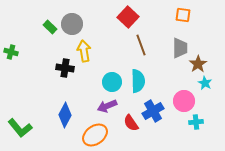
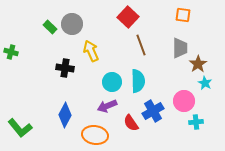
yellow arrow: moved 7 px right; rotated 15 degrees counterclockwise
orange ellipse: rotated 45 degrees clockwise
